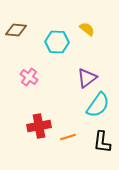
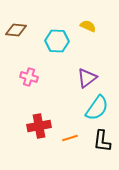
yellow semicircle: moved 1 px right, 3 px up; rotated 14 degrees counterclockwise
cyan hexagon: moved 1 px up
pink cross: rotated 18 degrees counterclockwise
cyan semicircle: moved 1 px left, 3 px down
orange line: moved 2 px right, 1 px down
black L-shape: moved 1 px up
